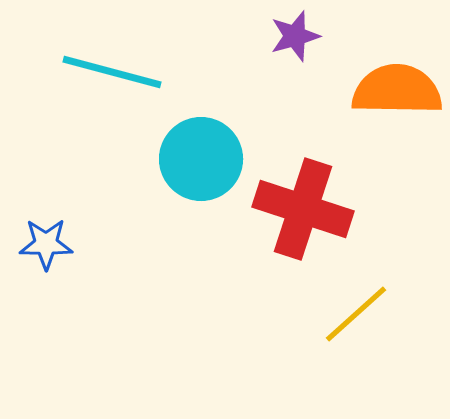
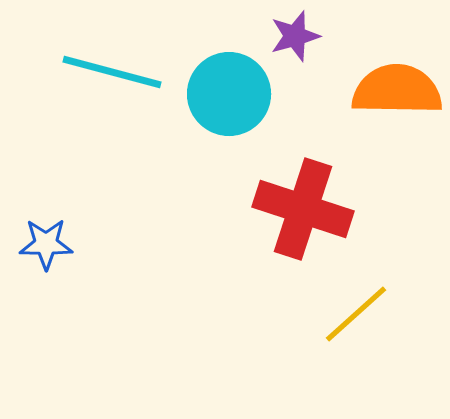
cyan circle: moved 28 px right, 65 px up
